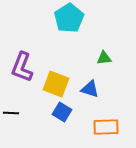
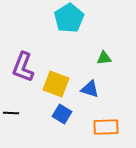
purple L-shape: moved 1 px right
blue square: moved 2 px down
